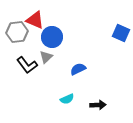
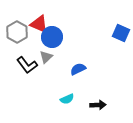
red triangle: moved 4 px right, 4 px down
gray hexagon: rotated 25 degrees counterclockwise
